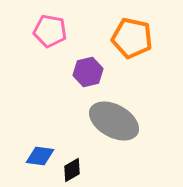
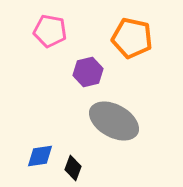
blue diamond: rotated 16 degrees counterclockwise
black diamond: moved 1 px right, 2 px up; rotated 40 degrees counterclockwise
